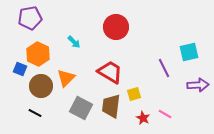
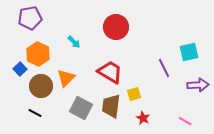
blue square: rotated 24 degrees clockwise
pink line: moved 20 px right, 7 px down
